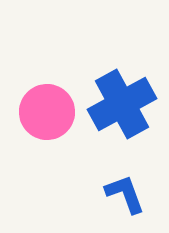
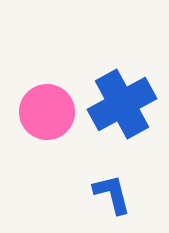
blue L-shape: moved 13 px left; rotated 6 degrees clockwise
